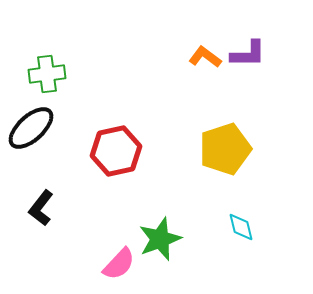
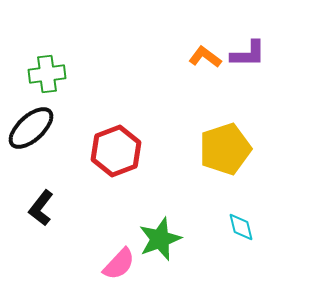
red hexagon: rotated 9 degrees counterclockwise
